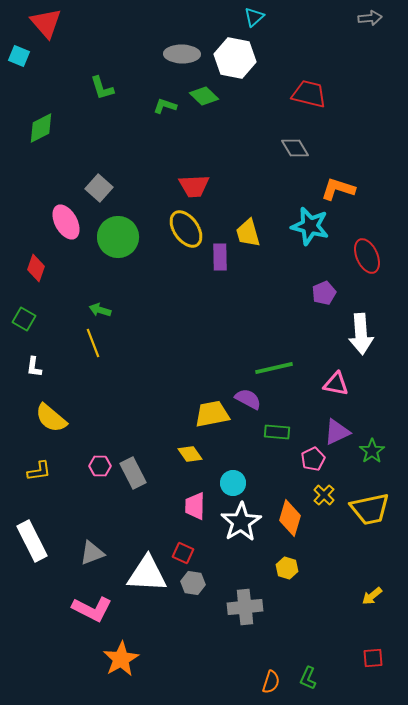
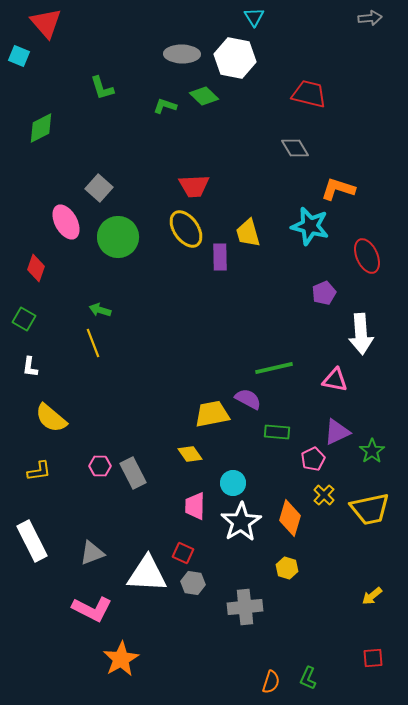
cyan triangle at (254, 17): rotated 20 degrees counterclockwise
white L-shape at (34, 367): moved 4 px left
pink triangle at (336, 384): moved 1 px left, 4 px up
